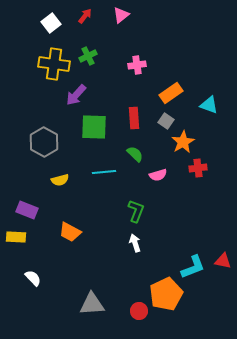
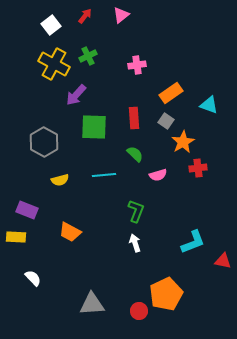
white square: moved 2 px down
yellow cross: rotated 20 degrees clockwise
cyan line: moved 3 px down
cyan L-shape: moved 25 px up
